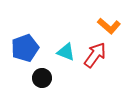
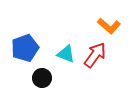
cyan triangle: moved 2 px down
